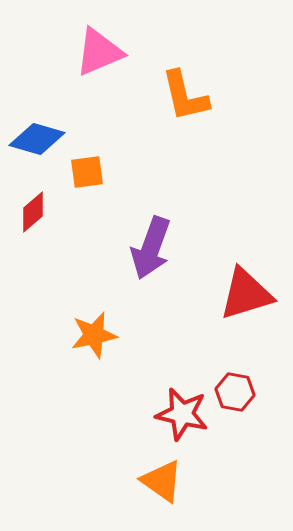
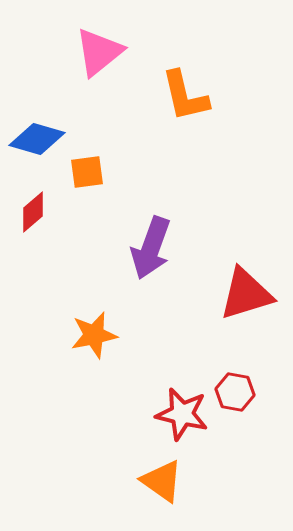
pink triangle: rotated 16 degrees counterclockwise
